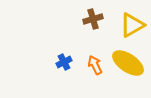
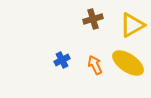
blue cross: moved 2 px left, 2 px up
